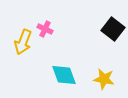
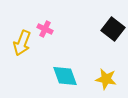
yellow arrow: moved 1 px left, 1 px down
cyan diamond: moved 1 px right, 1 px down
yellow star: moved 2 px right
